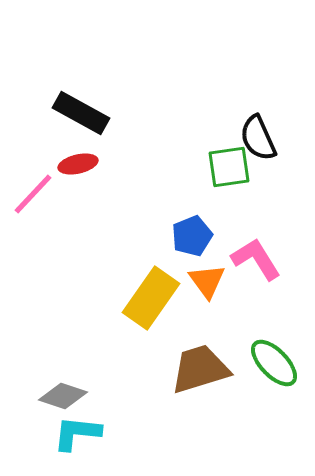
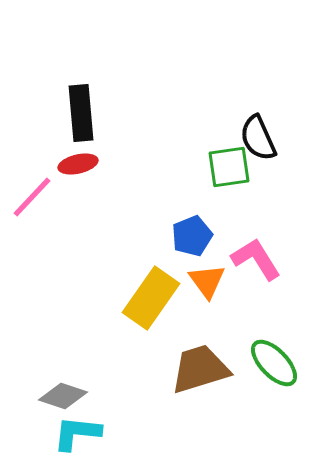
black rectangle: rotated 56 degrees clockwise
pink line: moved 1 px left, 3 px down
